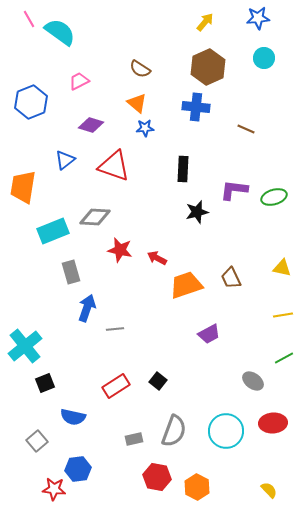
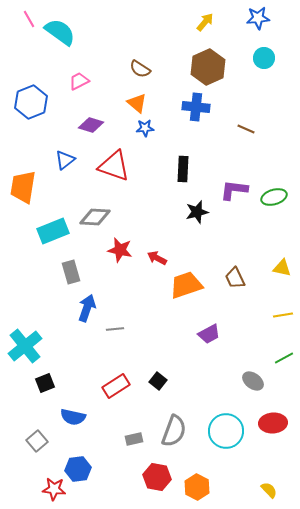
brown trapezoid at (231, 278): moved 4 px right
